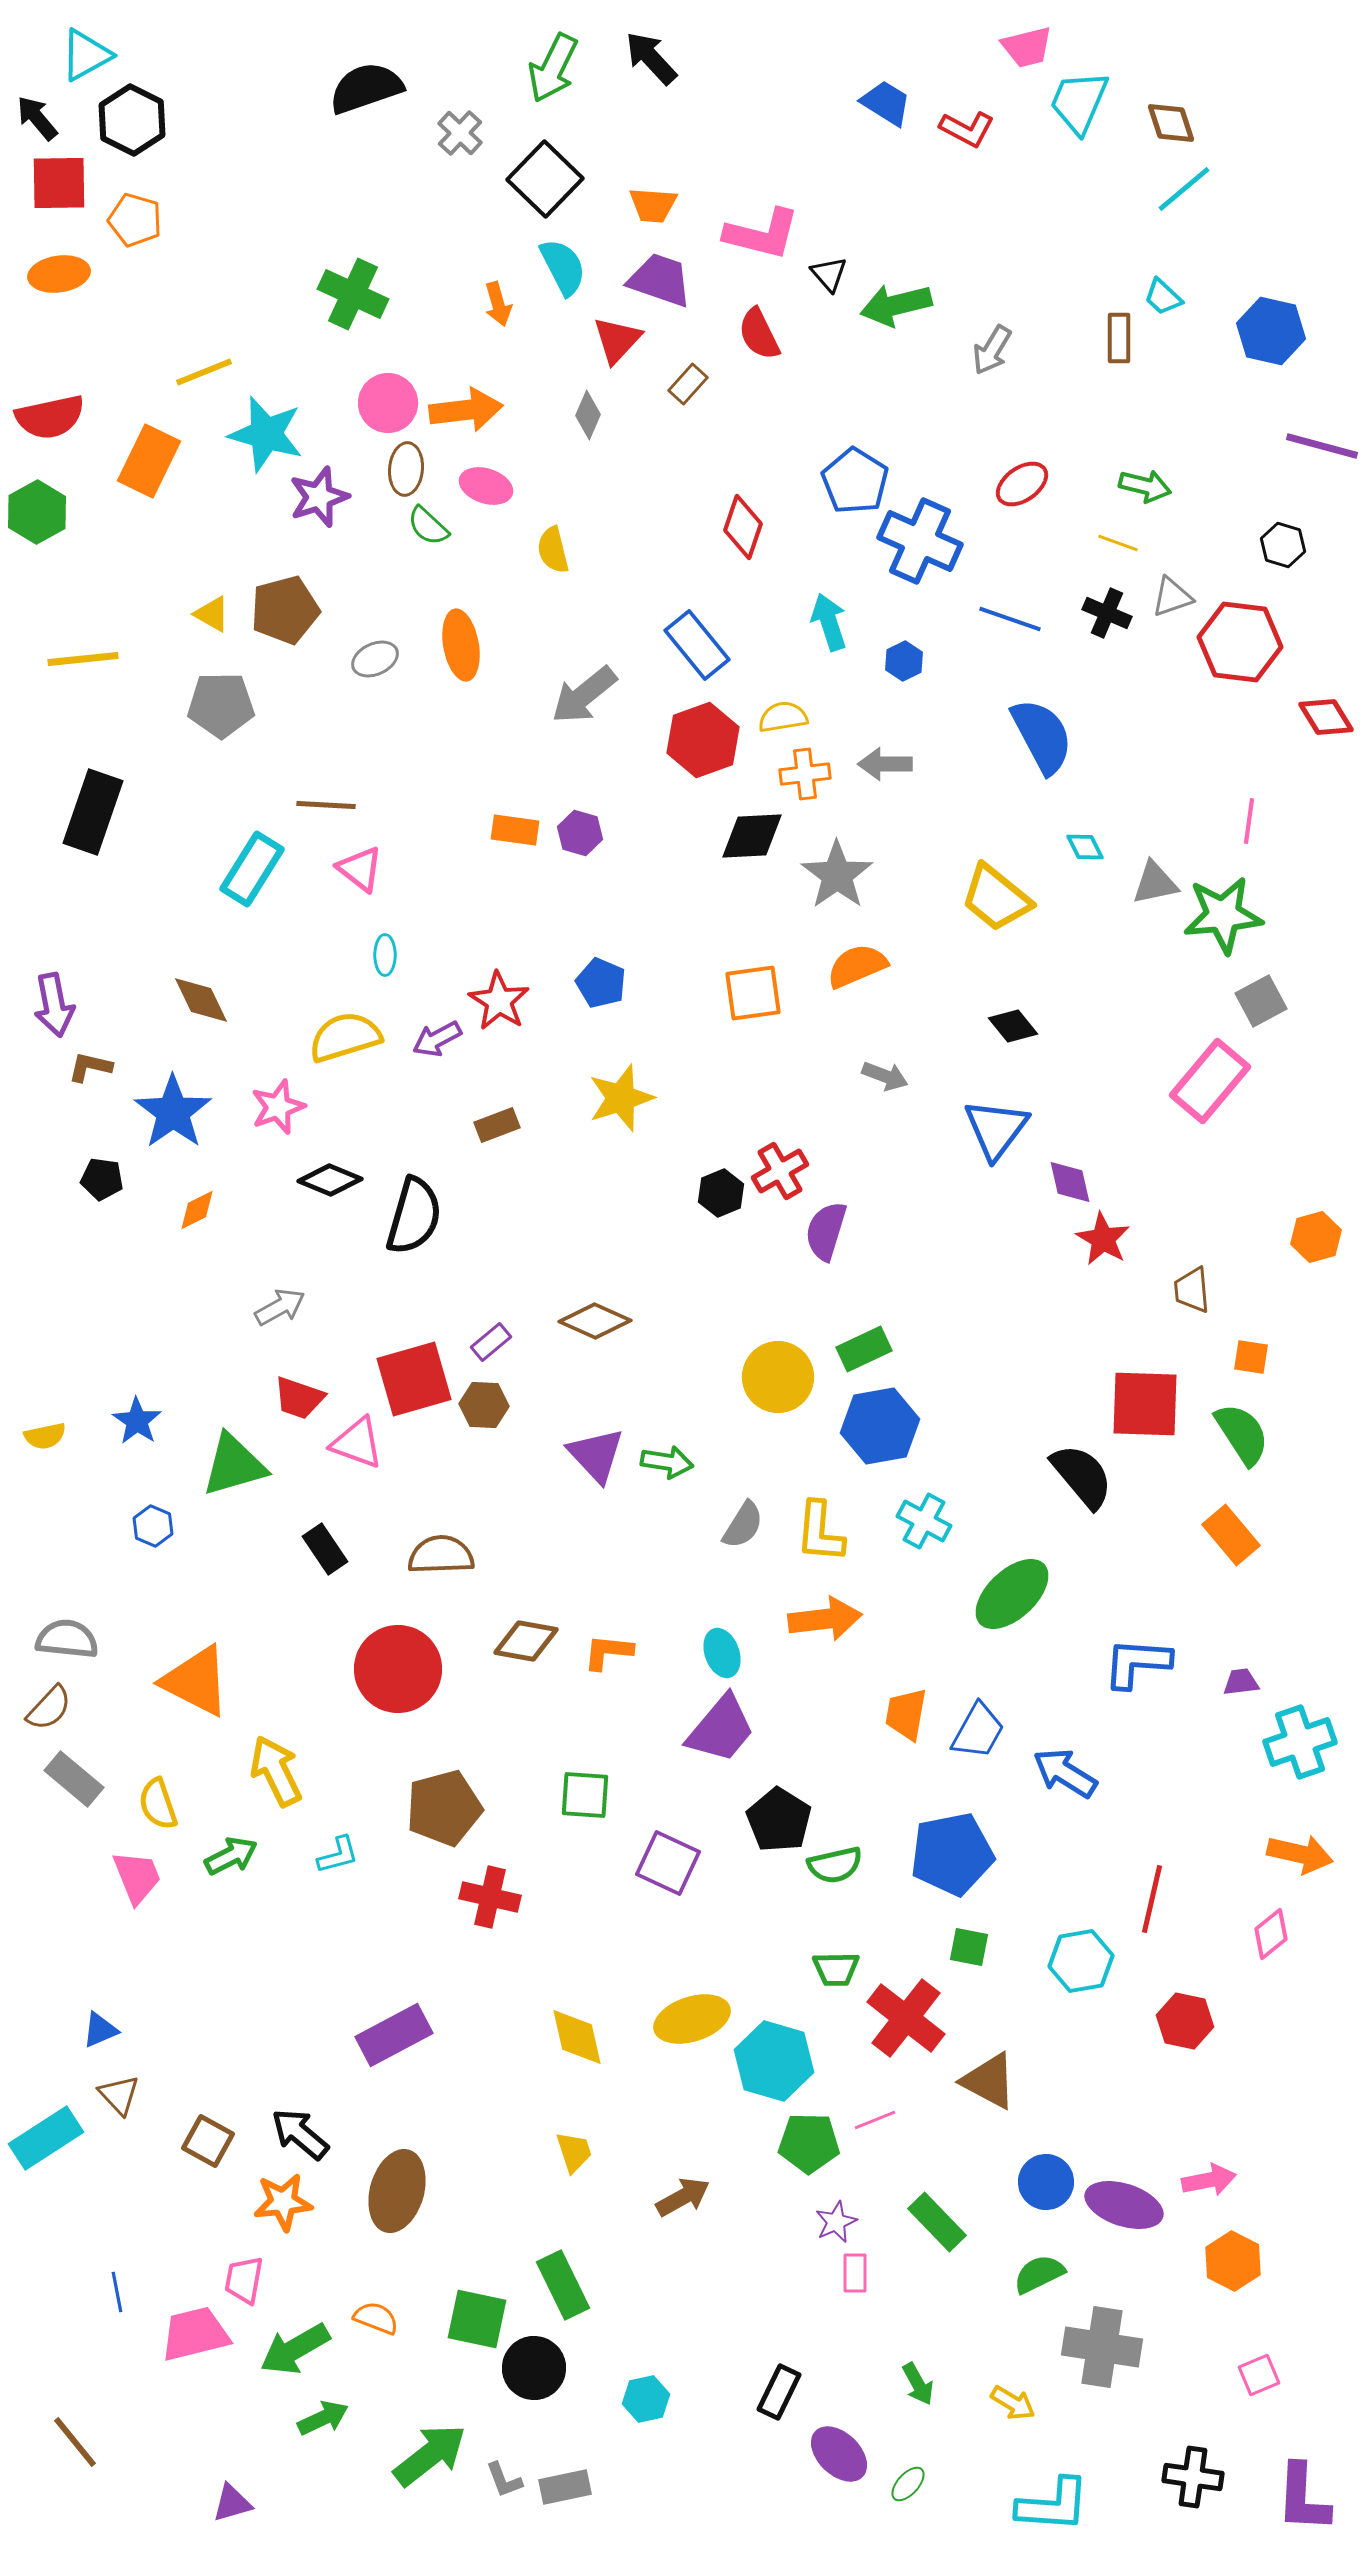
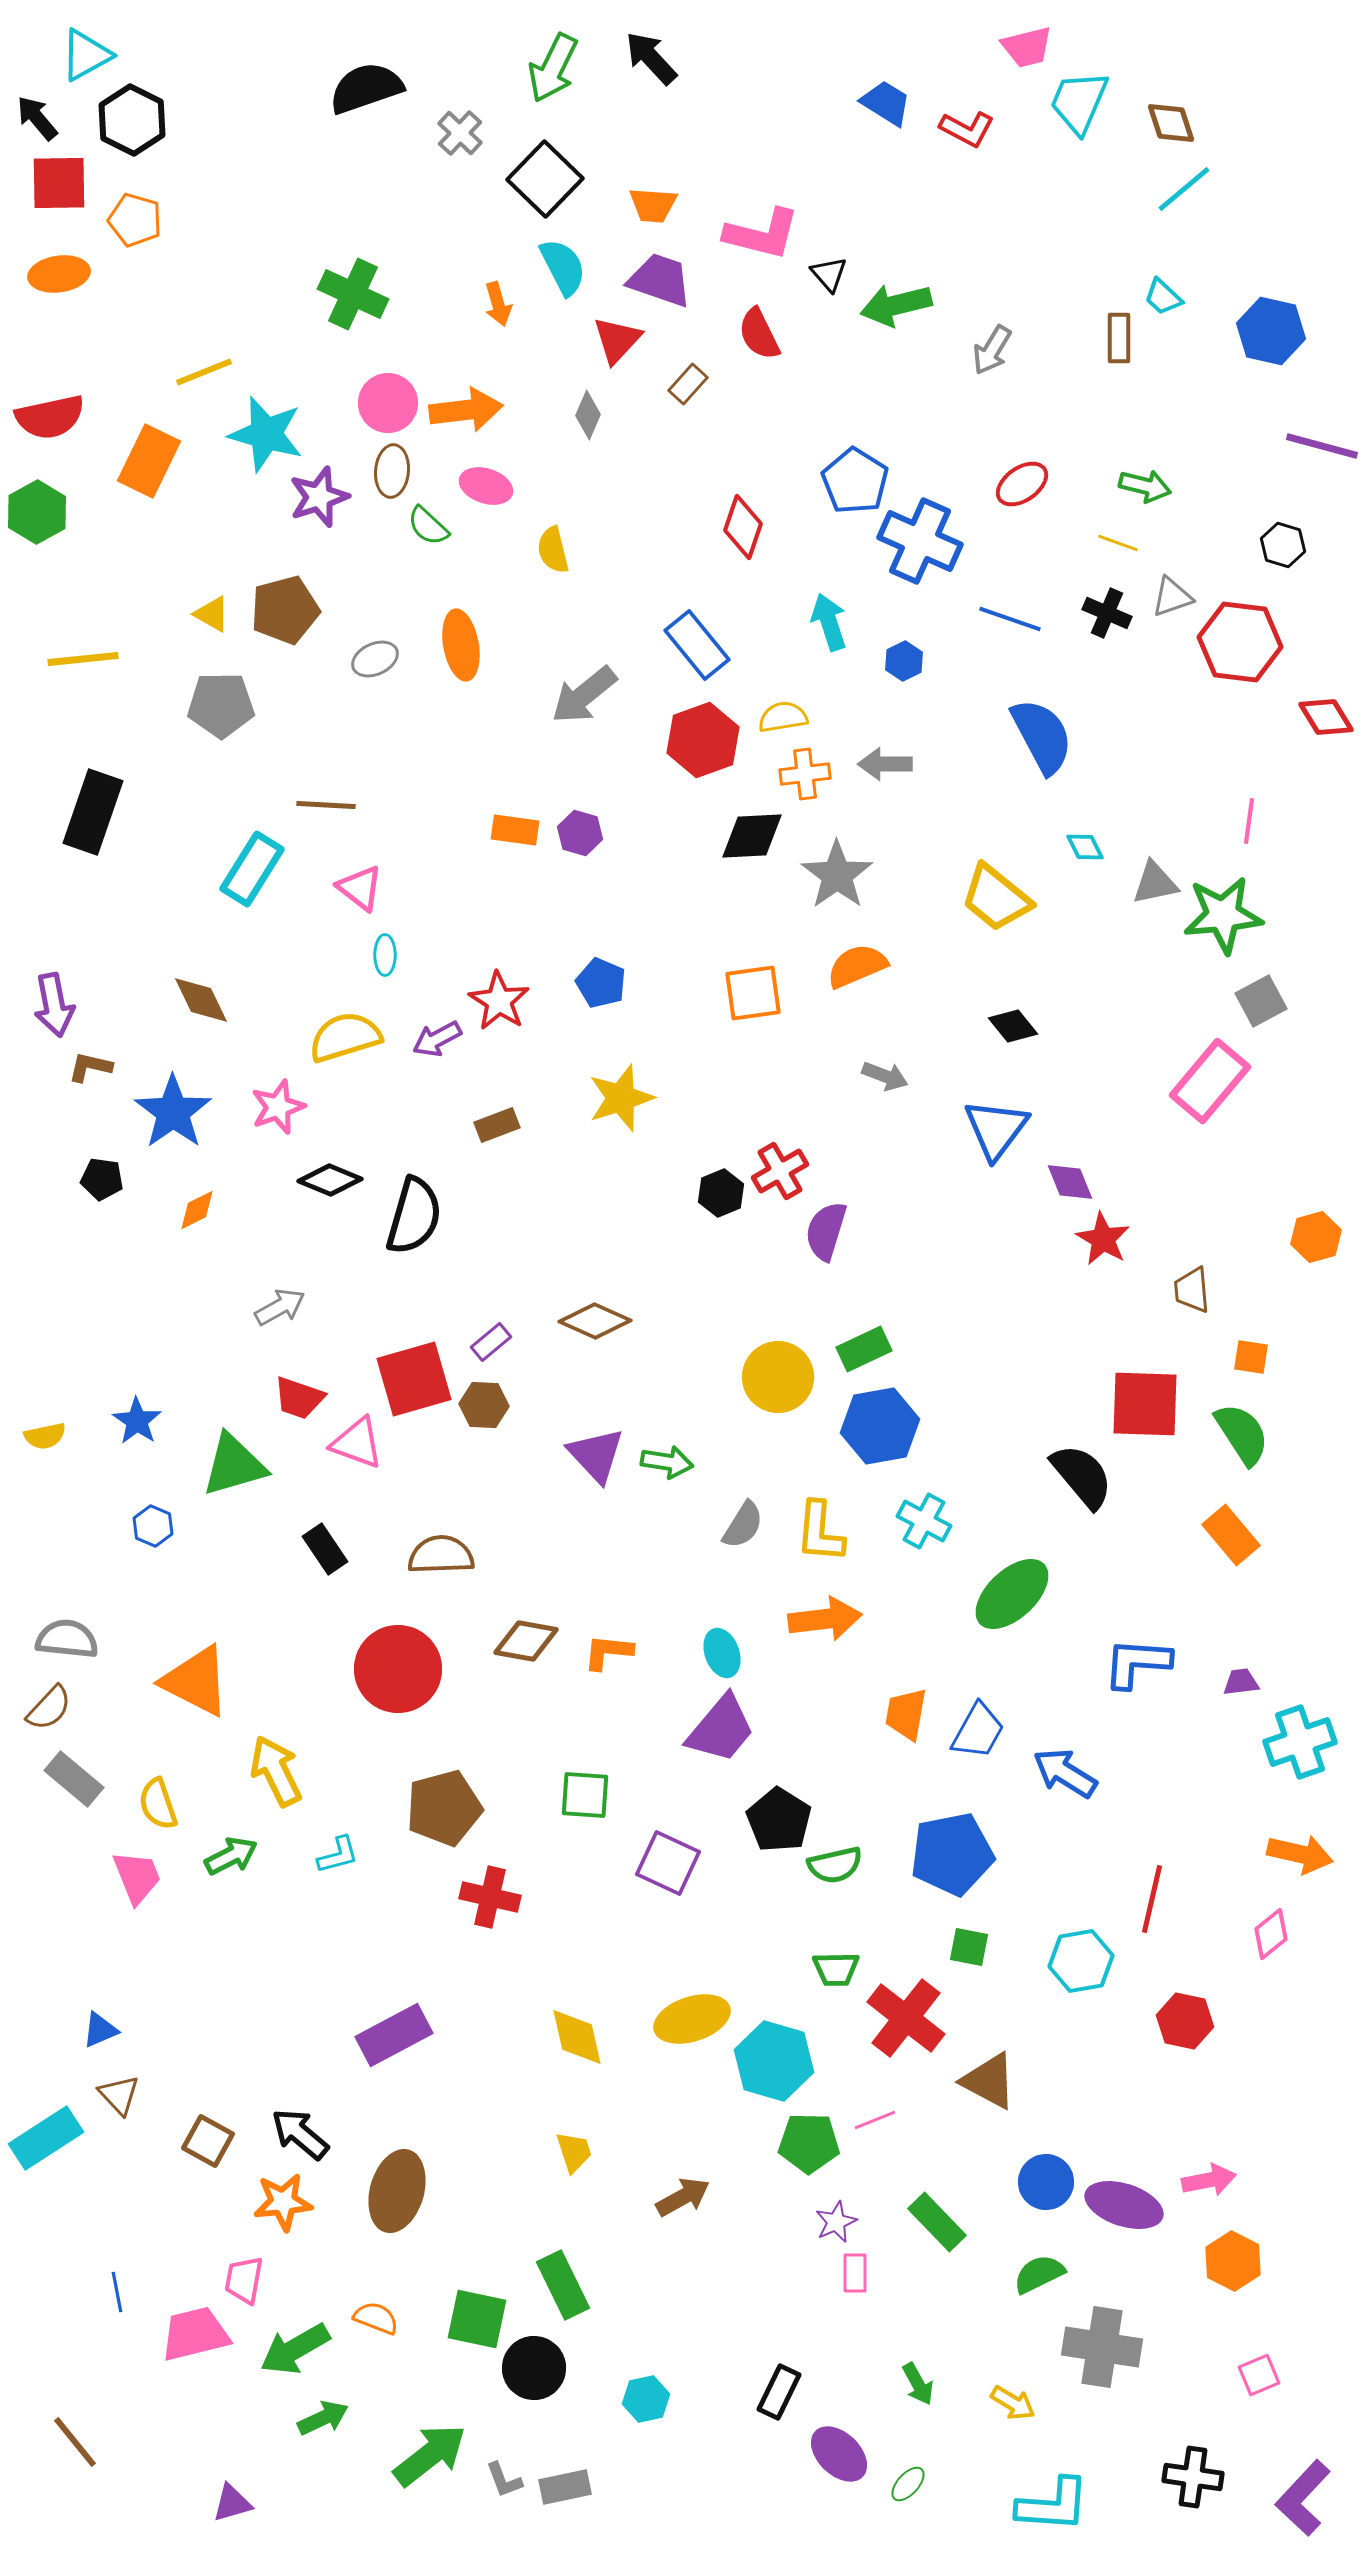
brown ellipse at (406, 469): moved 14 px left, 2 px down
pink triangle at (360, 869): moved 19 px down
purple diamond at (1070, 1182): rotated 9 degrees counterclockwise
purple L-shape at (1303, 2498): rotated 40 degrees clockwise
